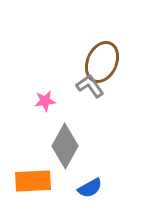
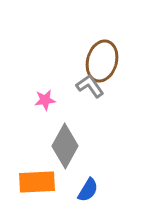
brown ellipse: moved 1 px up; rotated 9 degrees counterclockwise
pink star: moved 1 px up
orange rectangle: moved 4 px right, 1 px down
blue semicircle: moved 2 px left, 2 px down; rotated 30 degrees counterclockwise
